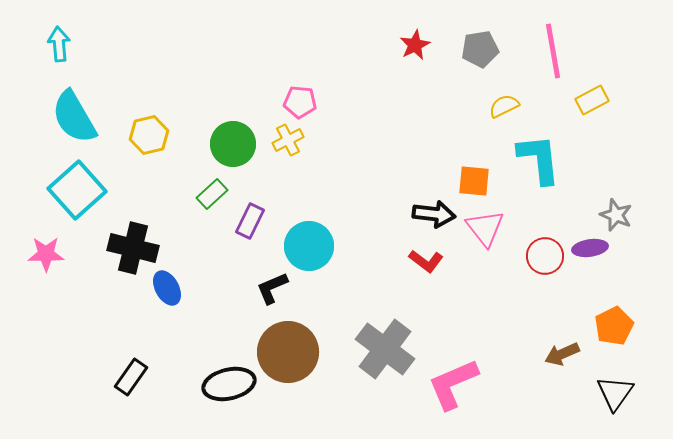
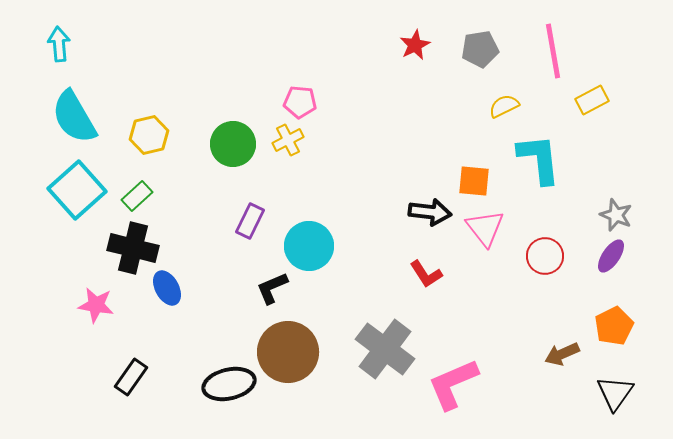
green rectangle: moved 75 px left, 2 px down
black arrow: moved 4 px left, 2 px up
purple ellipse: moved 21 px right, 8 px down; rotated 48 degrees counterclockwise
pink star: moved 50 px right, 51 px down; rotated 9 degrees clockwise
red L-shape: moved 13 px down; rotated 20 degrees clockwise
